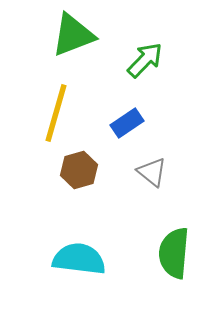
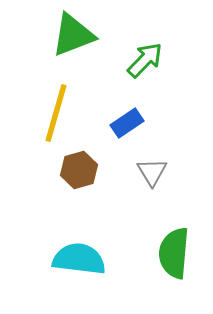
gray triangle: rotated 20 degrees clockwise
